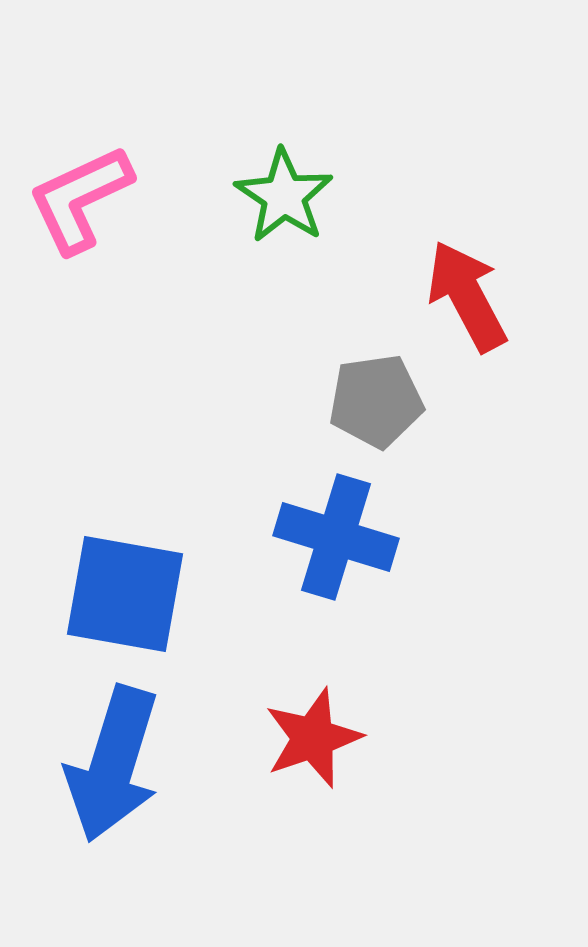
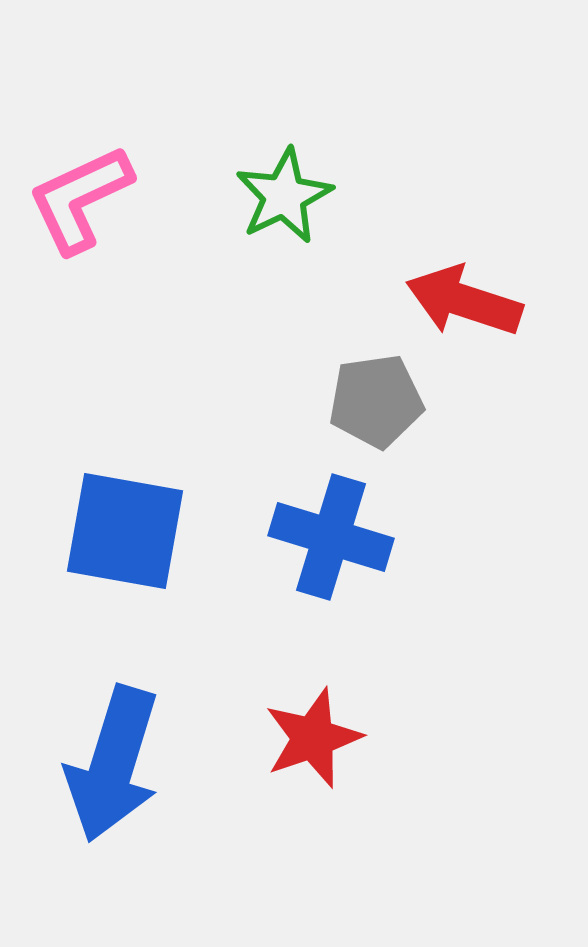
green star: rotated 12 degrees clockwise
red arrow: moved 3 px left, 5 px down; rotated 44 degrees counterclockwise
blue cross: moved 5 px left
blue square: moved 63 px up
